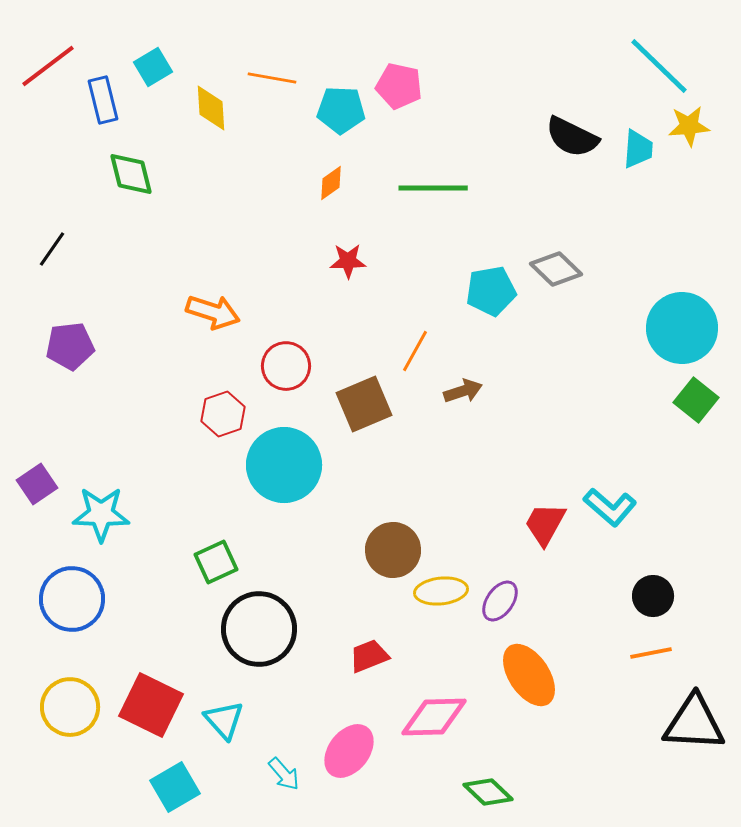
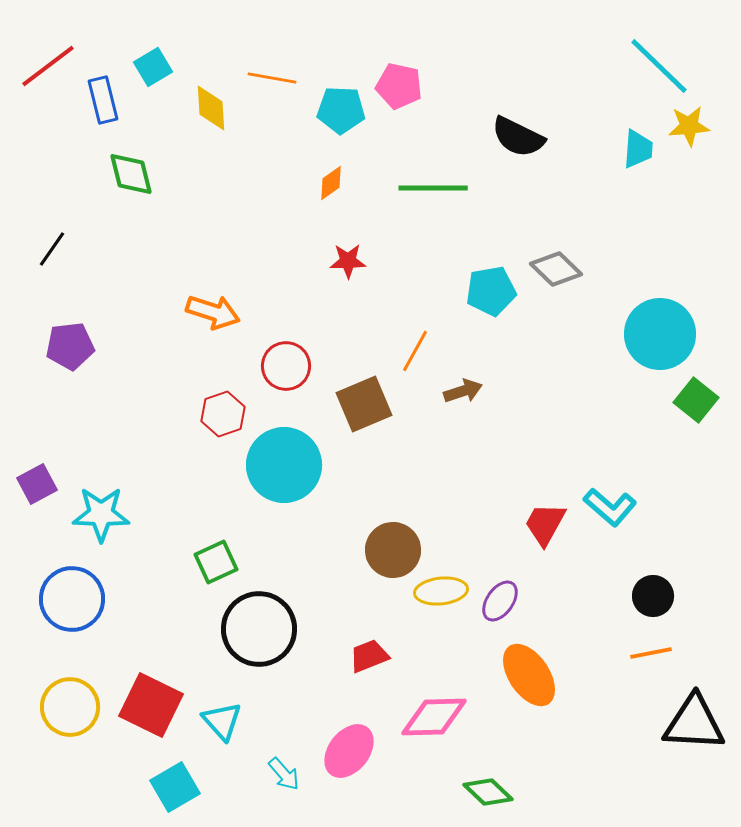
black semicircle at (572, 137): moved 54 px left
cyan circle at (682, 328): moved 22 px left, 6 px down
purple square at (37, 484): rotated 6 degrees clockwise
cyan triangle at (224, 720): moved 2 px left, 1 px down
